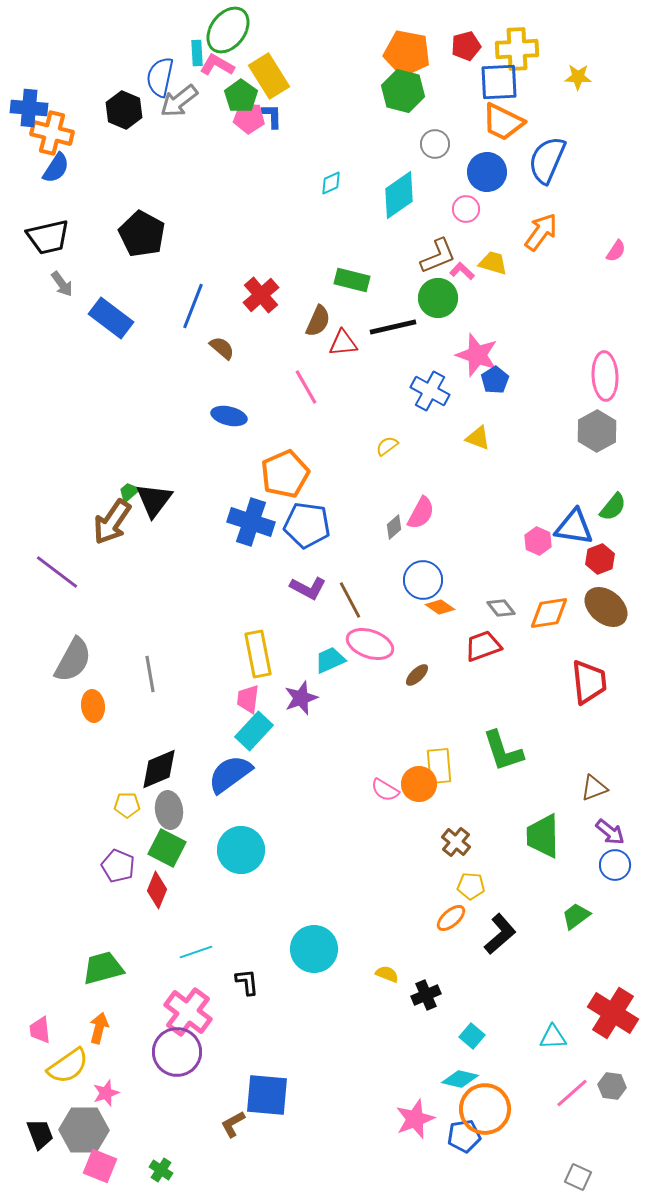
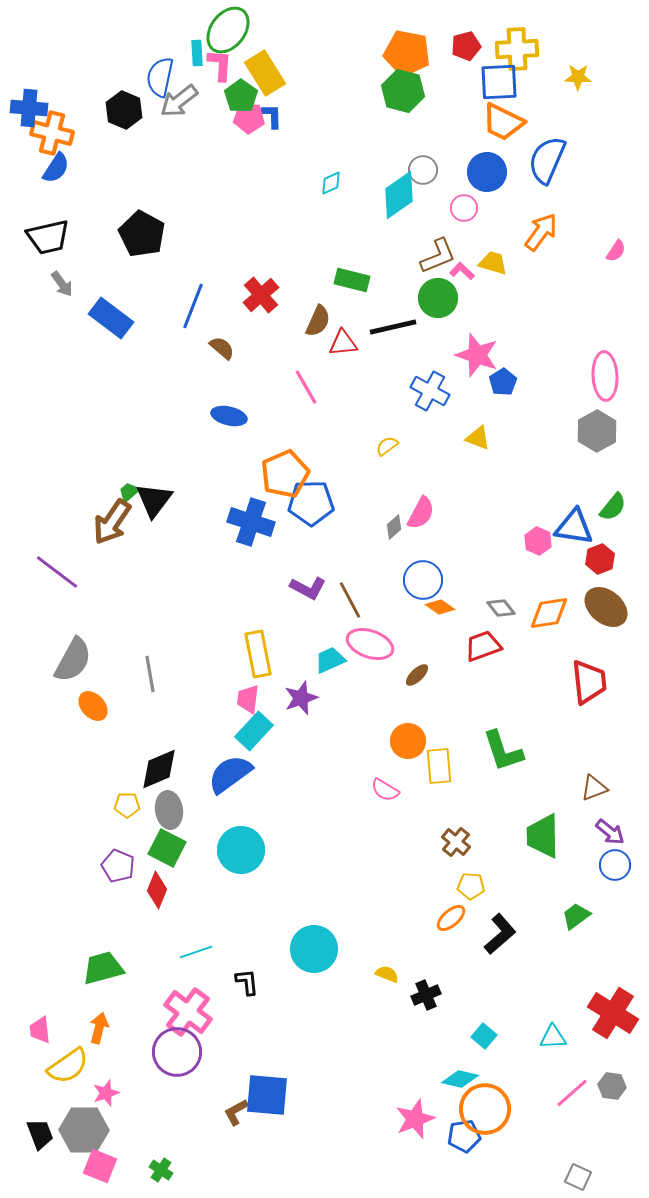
pink L-shape at (217, 65): moved 3 px right; rotated 64 degrees clockwise
yellow rectangle at (269, 76): moved 4 px left, 3 px up
gray circle at (435, 144): moved 12 px left, 26 px down
pink circle at (466, 209): moved 2 px left, 1 px up
blue pentagon at (495, 380): moved 8 px right, 2 px down
blue pentagon at (307, 525): moved 4 px right, 22 px up; rotated 9 degrees counterclockwise
orange ellipse at (93, 706): rotated 36 degrees counterclockwise
orange circle at (419, 784): moved 11 px left, 43 px up
cyan square at (472, 1036): moved 12 px right
brown L-shape at (233, 1124): moved 3 px right, 12 px up
